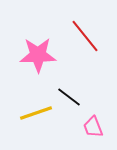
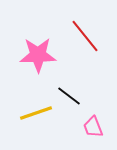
black line: moved 1 px up
